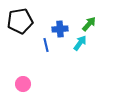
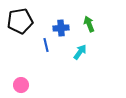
green arrow: rotated 63 degrees counterclockwise
blue cross: moved 1 px right, 1 px up
cyan arrow: moved 9 px down
pink circle: moved 2 px left, 1 px down
